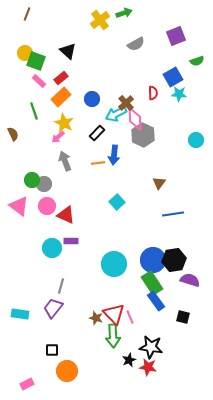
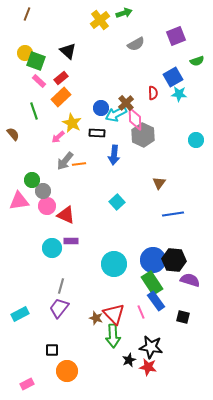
blue circle at (92, 99): moved 9 px right, 9 px down
yellow star at (64, 123): moved 8 px right
black rectangle at (97, 133): rotated 49 degrees clockwise
brown semicircle at (13, 134): rotated 16 degrees counterclockwise
gray arrow at (65, 161): rotated 120 degrees counterclockwise
orange line at (98, 163): moved 19 px left, 1 px down
gray circle at (44, 184): moved 1 px left, 7 px down
pink triangle at (19, 206): moved 5 px up; rotated 45 degrees counterclockwise
black hexagon at (174, 260): rotated 15 degrees clockwise
purple trapezoid at (53, 308): moved 6 px right
cyan rectangle at (20, 314): rotated 36 degrees counterclockwise
pink line at (130, 317): moved 11 px right, 5 px up
